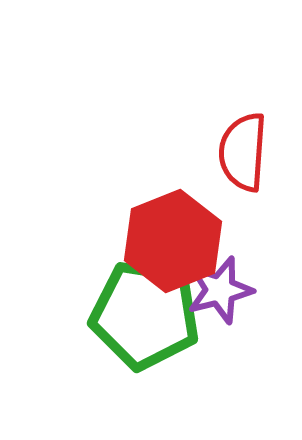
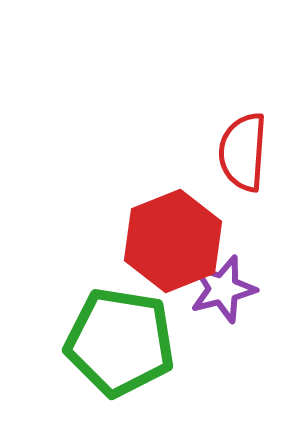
purple star: moved 3 px right, 1 px up
green pentagon: moved 25 px left, 27 px down
